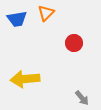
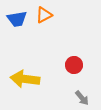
orange triangle: moved 2 px left, 2 px down; rotated 18 degrees clockwise
red circle: moved 22 px down
yellow arrow: rotated 12 degrees clockwise
